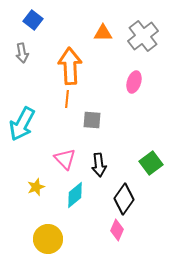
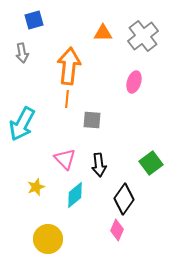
blue square: moved 1 px right; rotated 36 degrees clockwise
orange arrow: moved 1 px left; rotated 9 degrees clockwise
